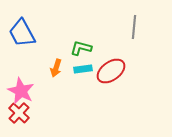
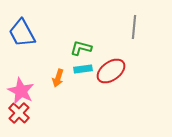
orange arrow: moved 2 px right, 10 px down
